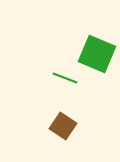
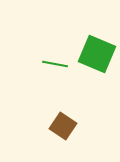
green line: moved 10 px left, 14 px up; rotated 10 degrees counterclockwise
